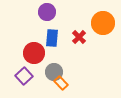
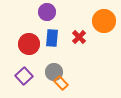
orange circle: moved 1 px right, 2 px up
red circle: moved 5 px left, 9 px up
